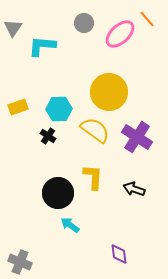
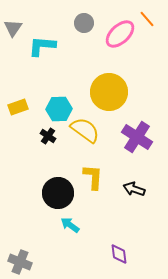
yellow semicircle: moved 10 px left
